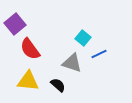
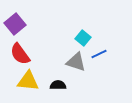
red semicircle: moved 10 px left, 5 px down
gray triangle: moved 4 px right, 1 px up
black semicircle: rotated 42 degrees counterclockwise
